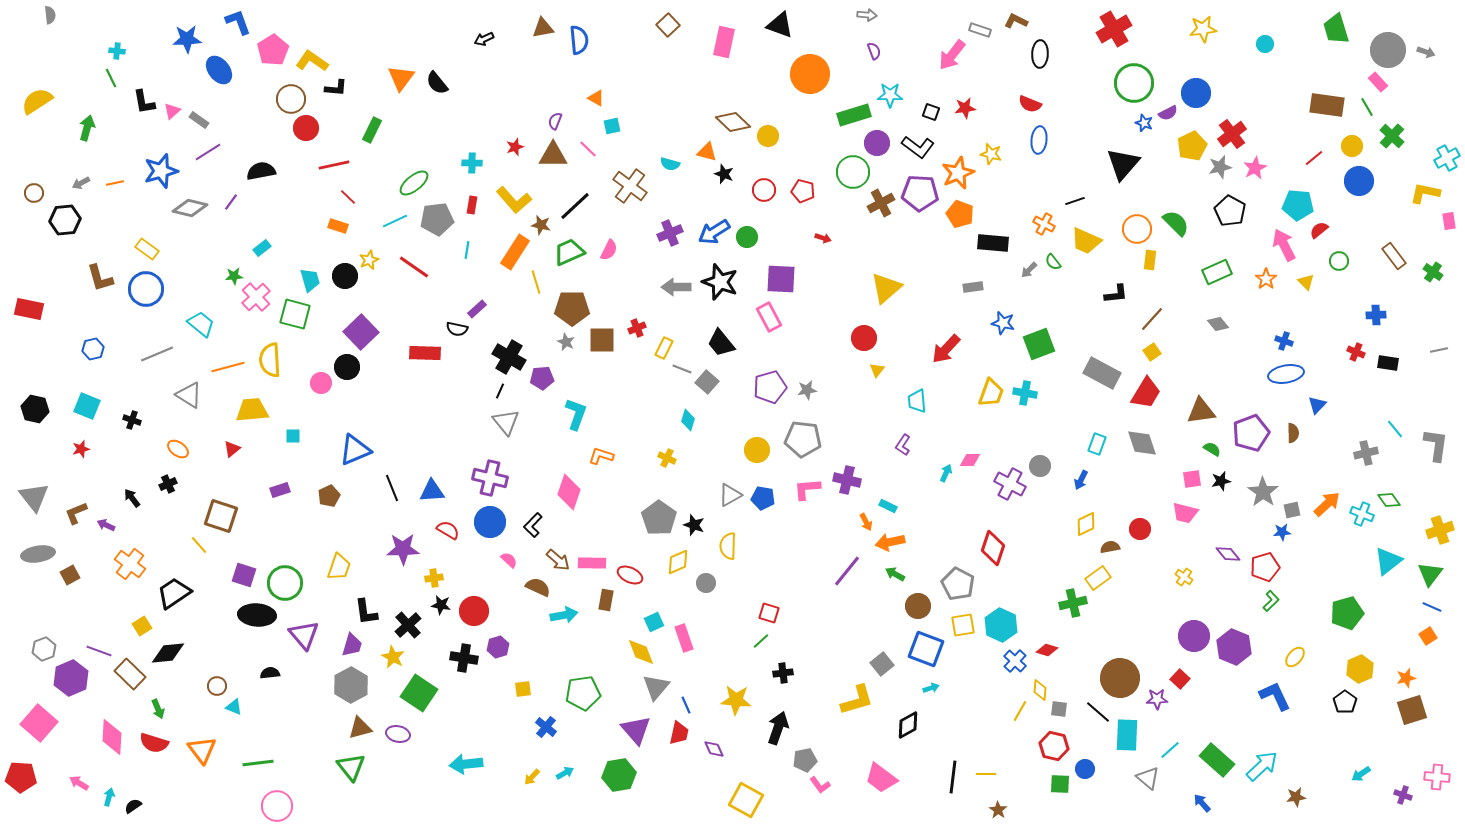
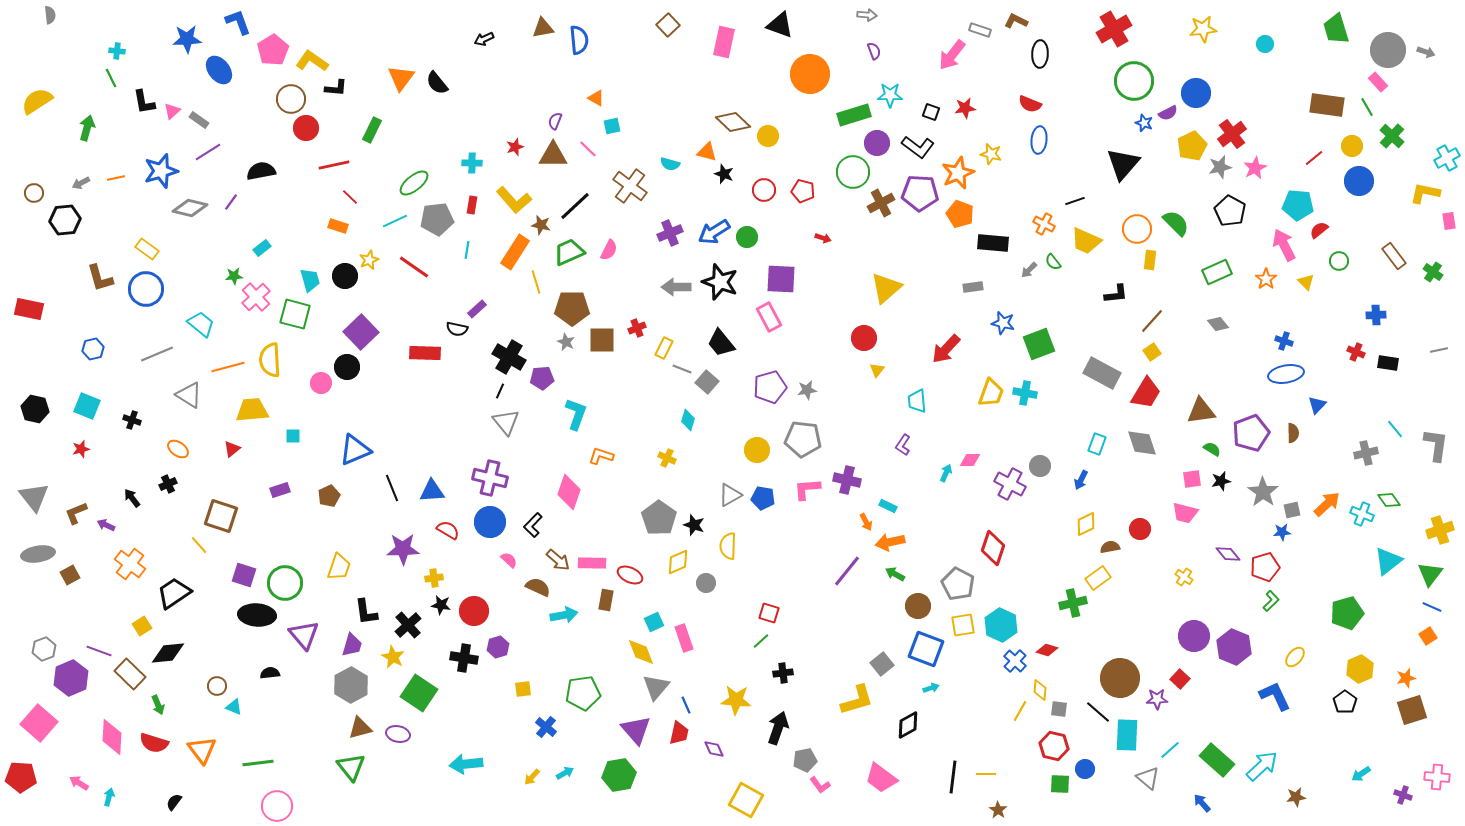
green circle at (1134, 83): moved 2 px up
orange line at (115, 183): moved 1 px right, 5 px up
red line at (348, 197): moved 2 px right
brown line at (1152, 319): moved 2 px down
green arrow at (158, 709): moved 4 px up
black semicircle at (133, 806): moved 41 px right, 4 px up; rotated 18 degrees counterclockwise
